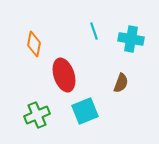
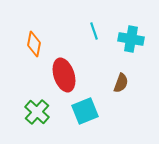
green cross: moved 3 px up; rotated 25 degrees counterclockwise
